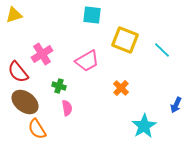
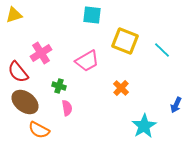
yellow square: moved 1 px down
pink cross: moved 1 px left, 1 px up
orange semicircle: moved 2 px right, 1 px down; rotated 30 degrees counterclockwise
